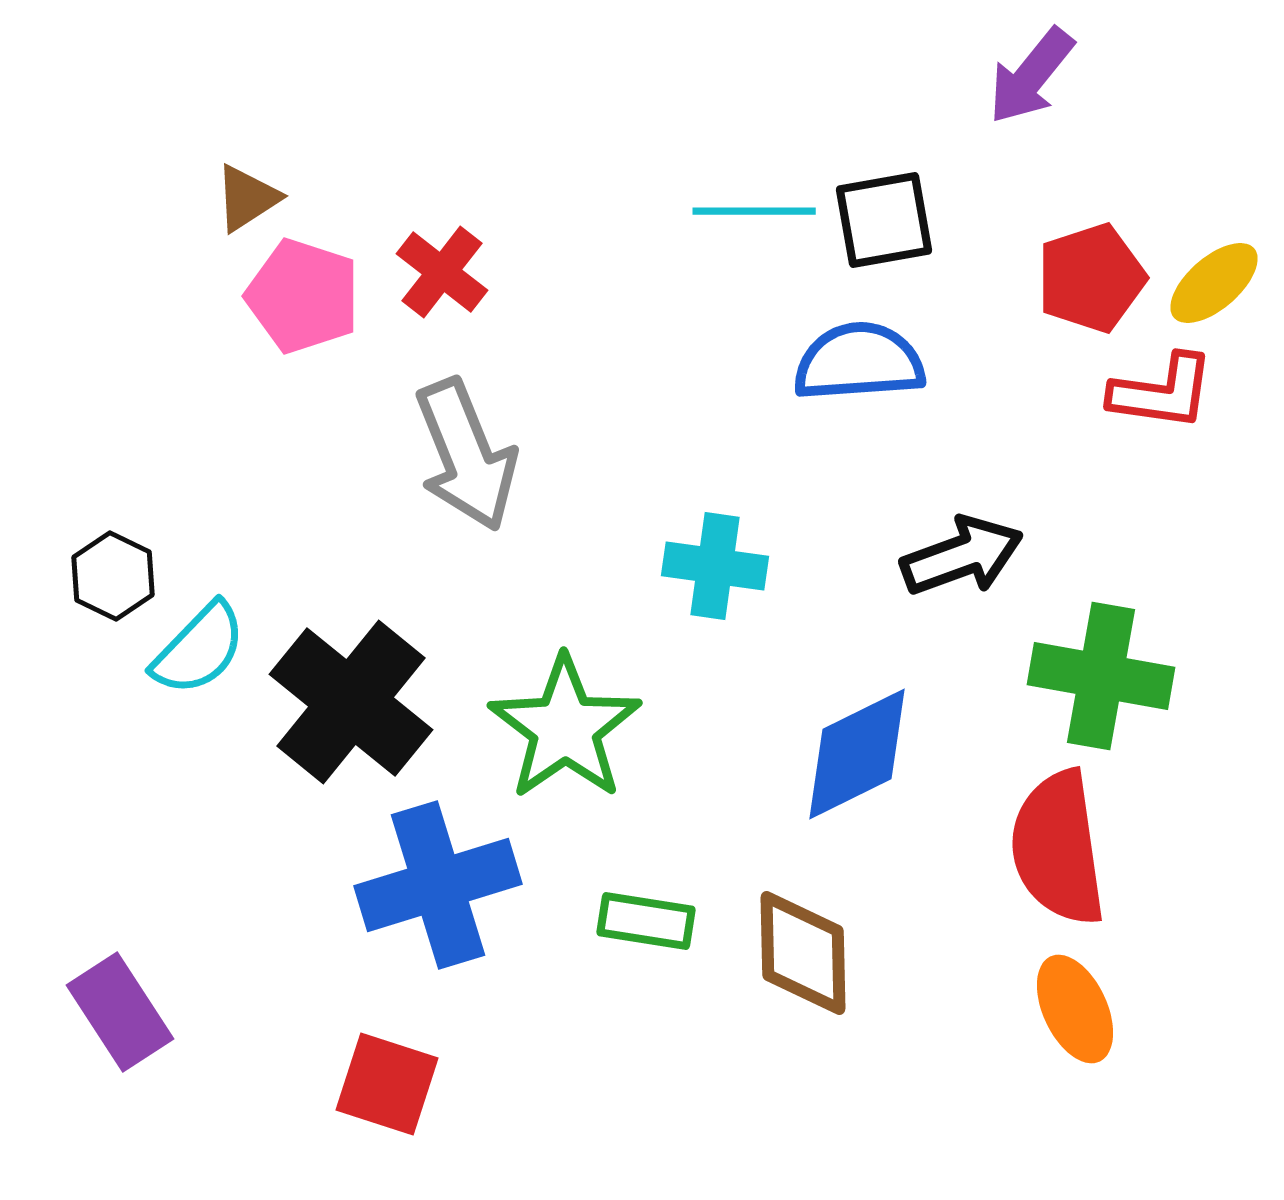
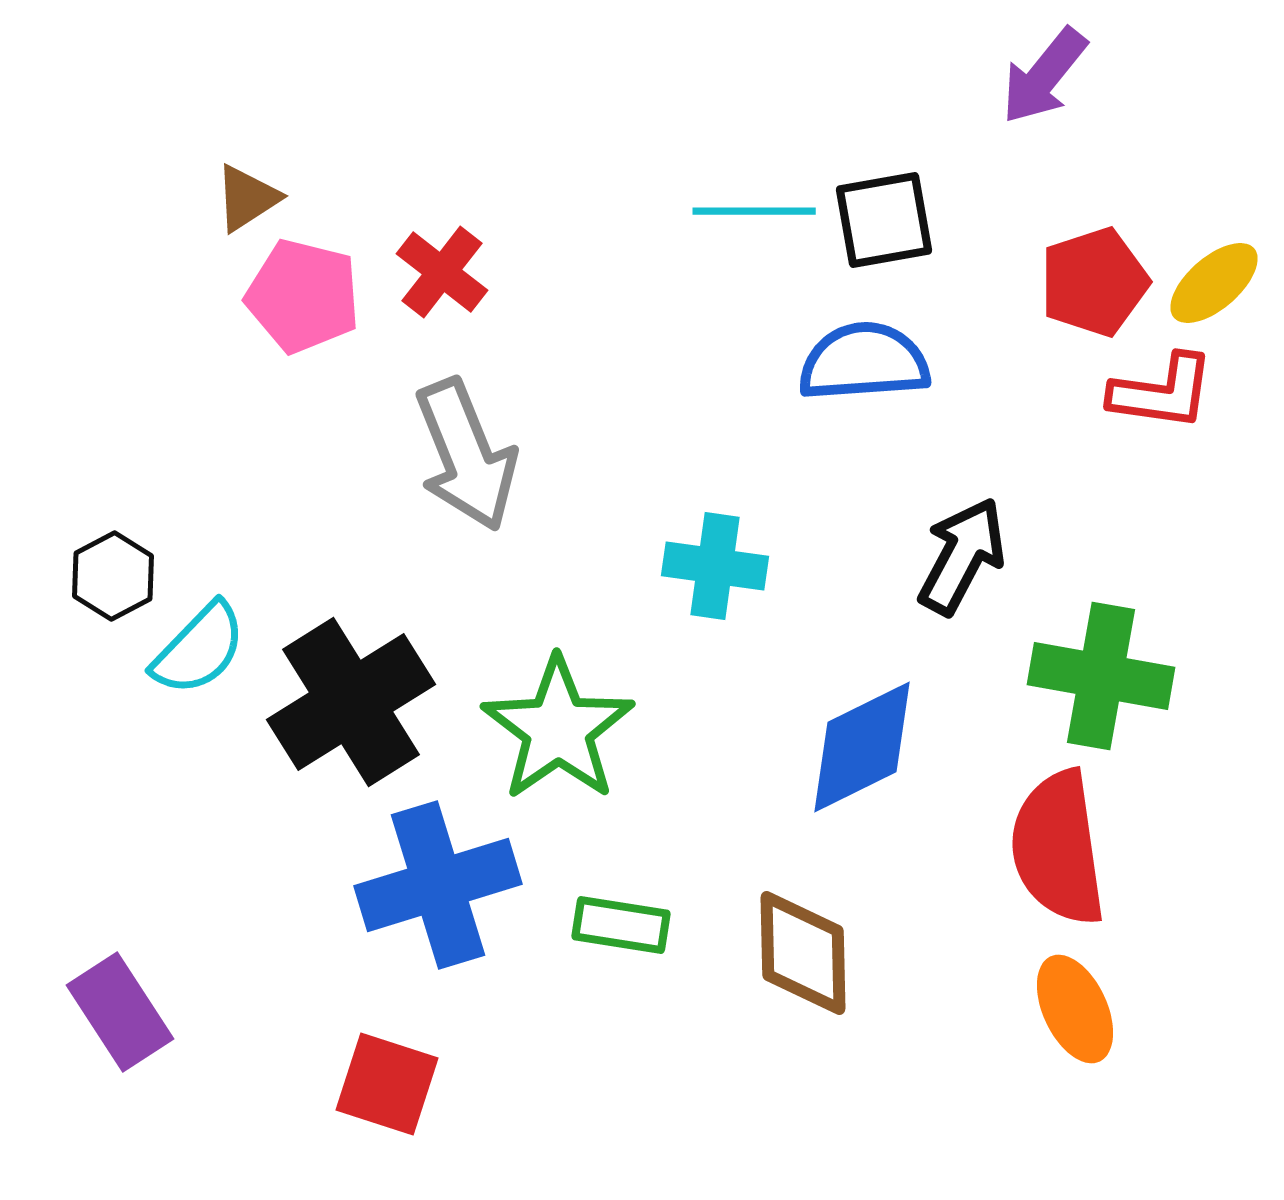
purple arrow: moved 13 px right
red pentagon: moved 3 px right, 4 px down
pink pentagon: rotated 4 degrees counterclockwise
blue semicircle: moved 5 px right
black arrow: rotated 42 degrees counterclockwise
black hexagon: rotated 6 degrees clockwise
black cross: rotated 19 degrees clockwise
green star: moved 7 px left, 1 px down
blue diamond: moved 5 px right, 7 px up
green rectangle: moved 25 px left, 4 px down
